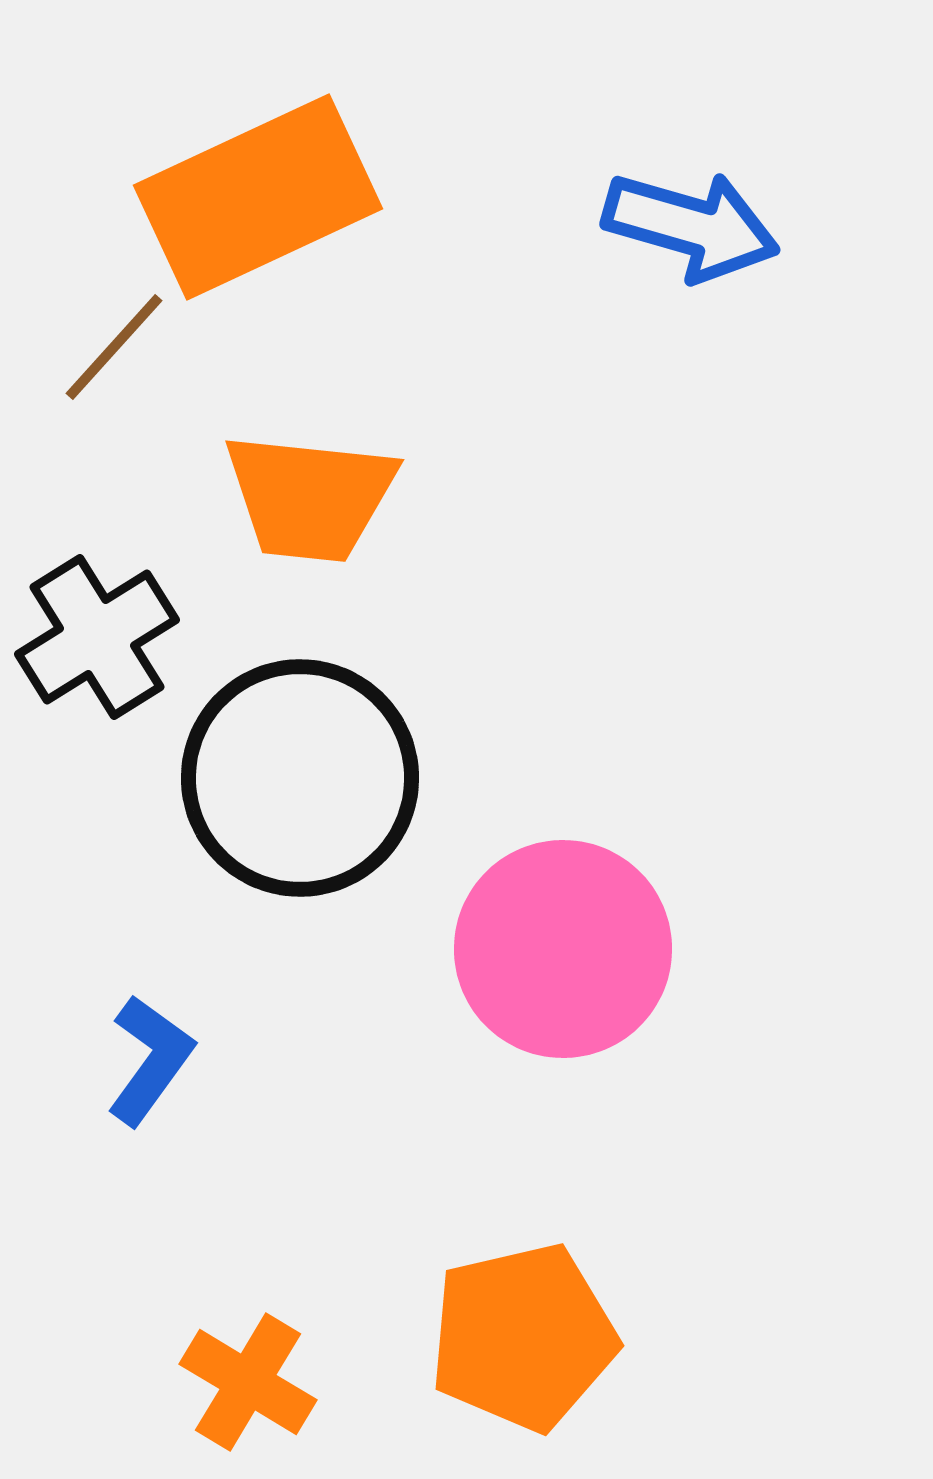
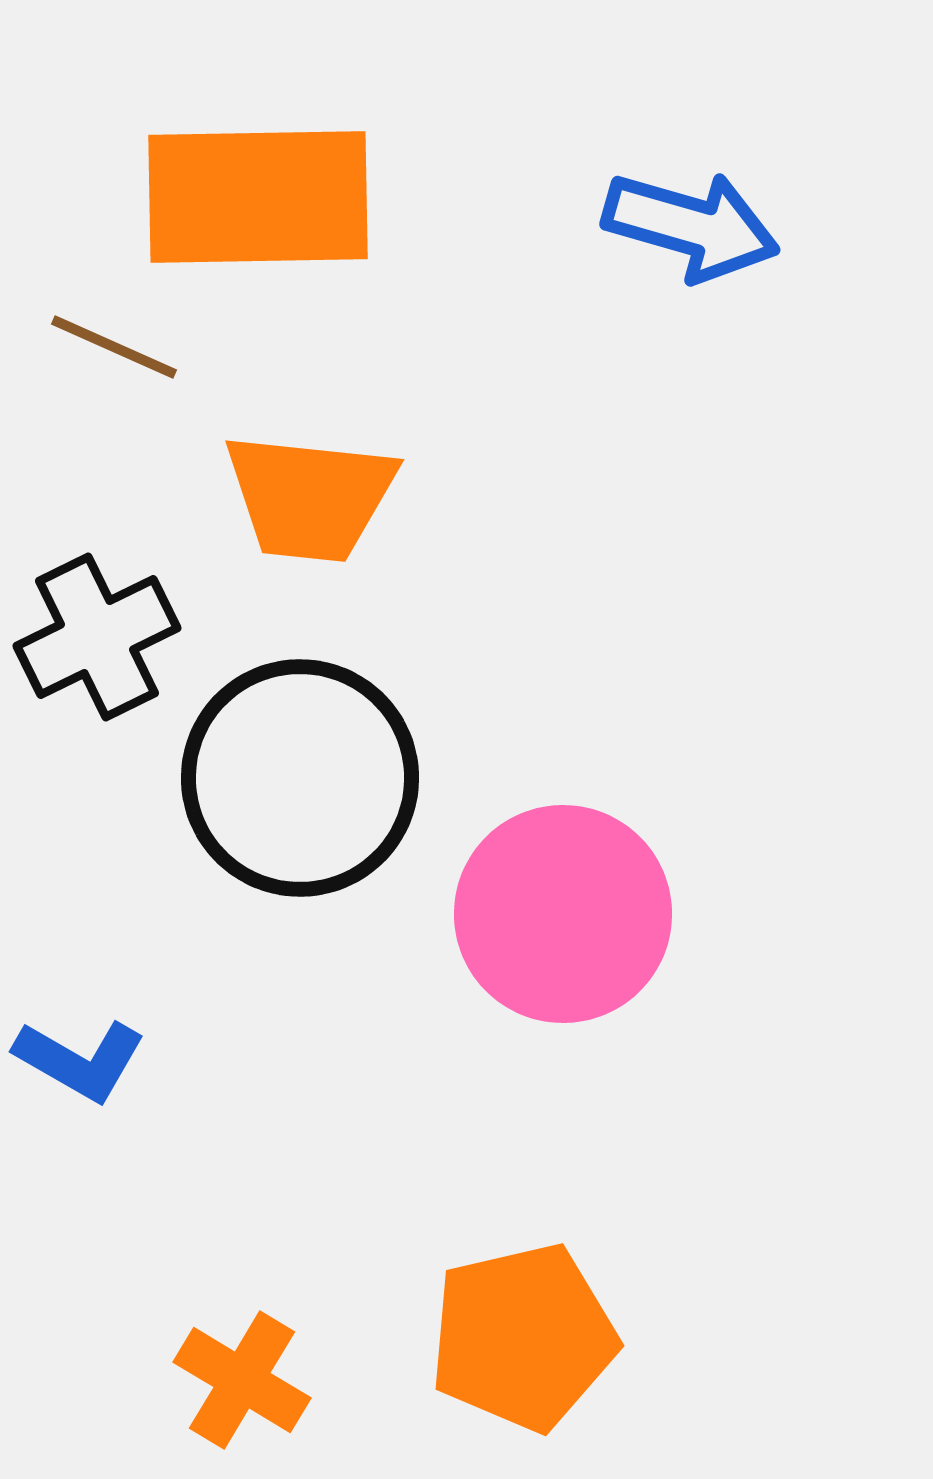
orange rectangle: rotated 24 degrees clockwise
brown line: rotated 72 degrees clockwise
black cross: rotated 6 degrees clockwise
pink circle: moved 35 px up
blue L-shape: moved 70 px left; rotated 84 degrees clockwise
orange cross: moved 6 px left, 2 px up
